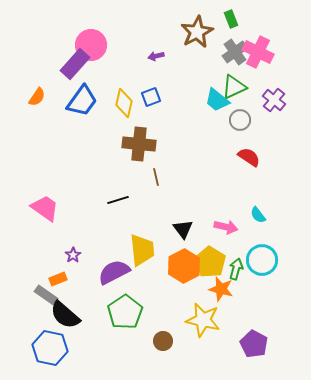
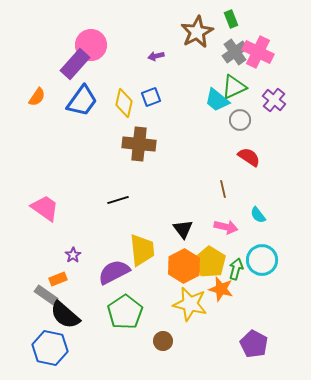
brown line: moved 67 px right, 12 px down
yellow star: moved 13 px left, 16 px up
